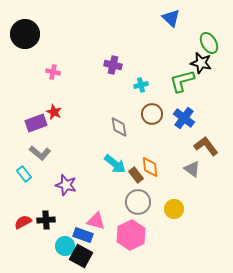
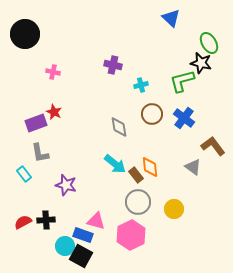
brown L-shape: moved 7 px right
gray L-shape: rotated 40 degrees clockwise
gray triangle: moved 1 px right, 2 px up
